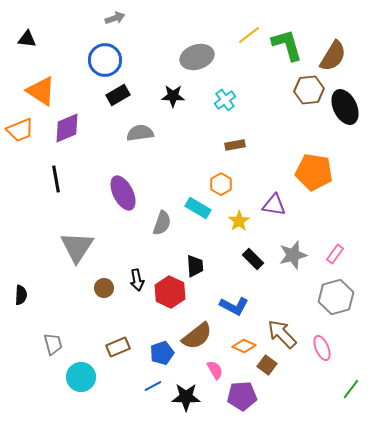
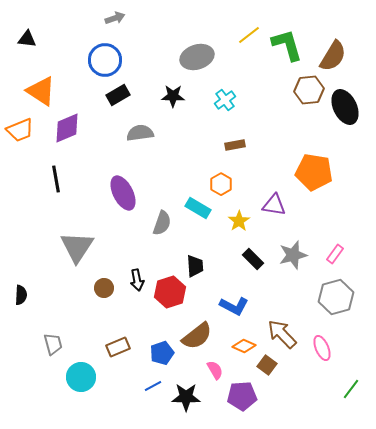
red hexagon at (170, 292): rotated 16 degrees clockwise
